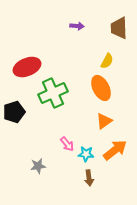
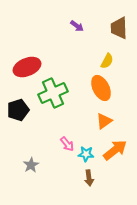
purple arrow: rotated 32 degrees clockwise
black pentagon: moved 4 px right, 2 px up
gray star: moved 7 px left, 1 px up; rotated 21 degrees counterclockwise
